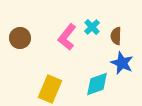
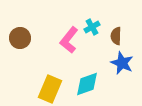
cyan cross: rotated 14 degrees clockwise
pink L-shape: moved 2 px right, 3 px down
cyan diamond: moved 10 px left
